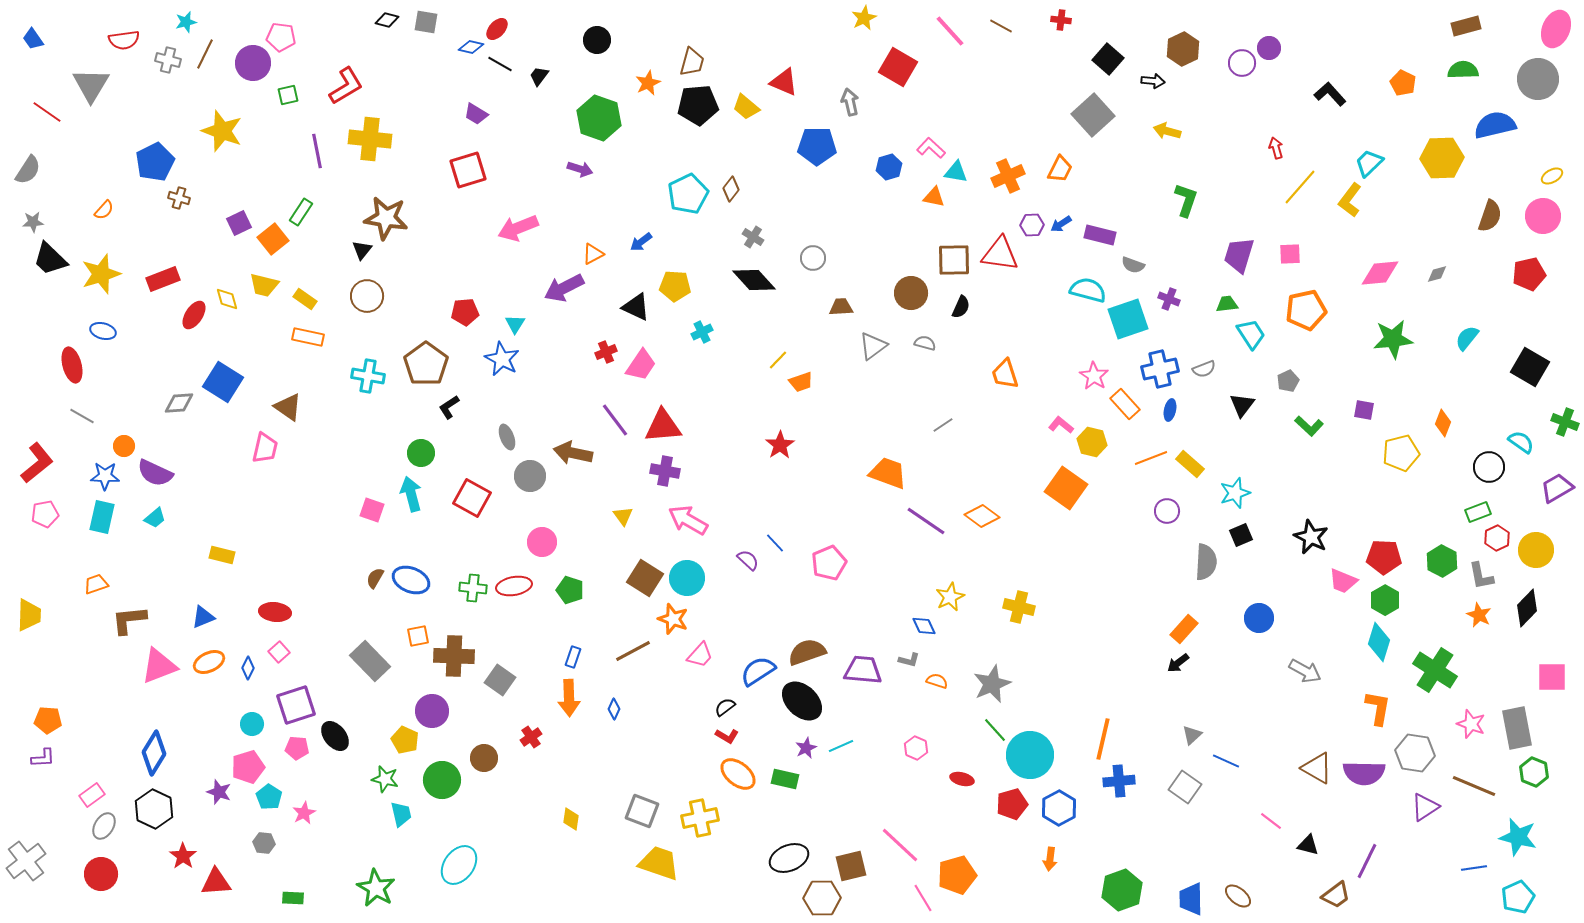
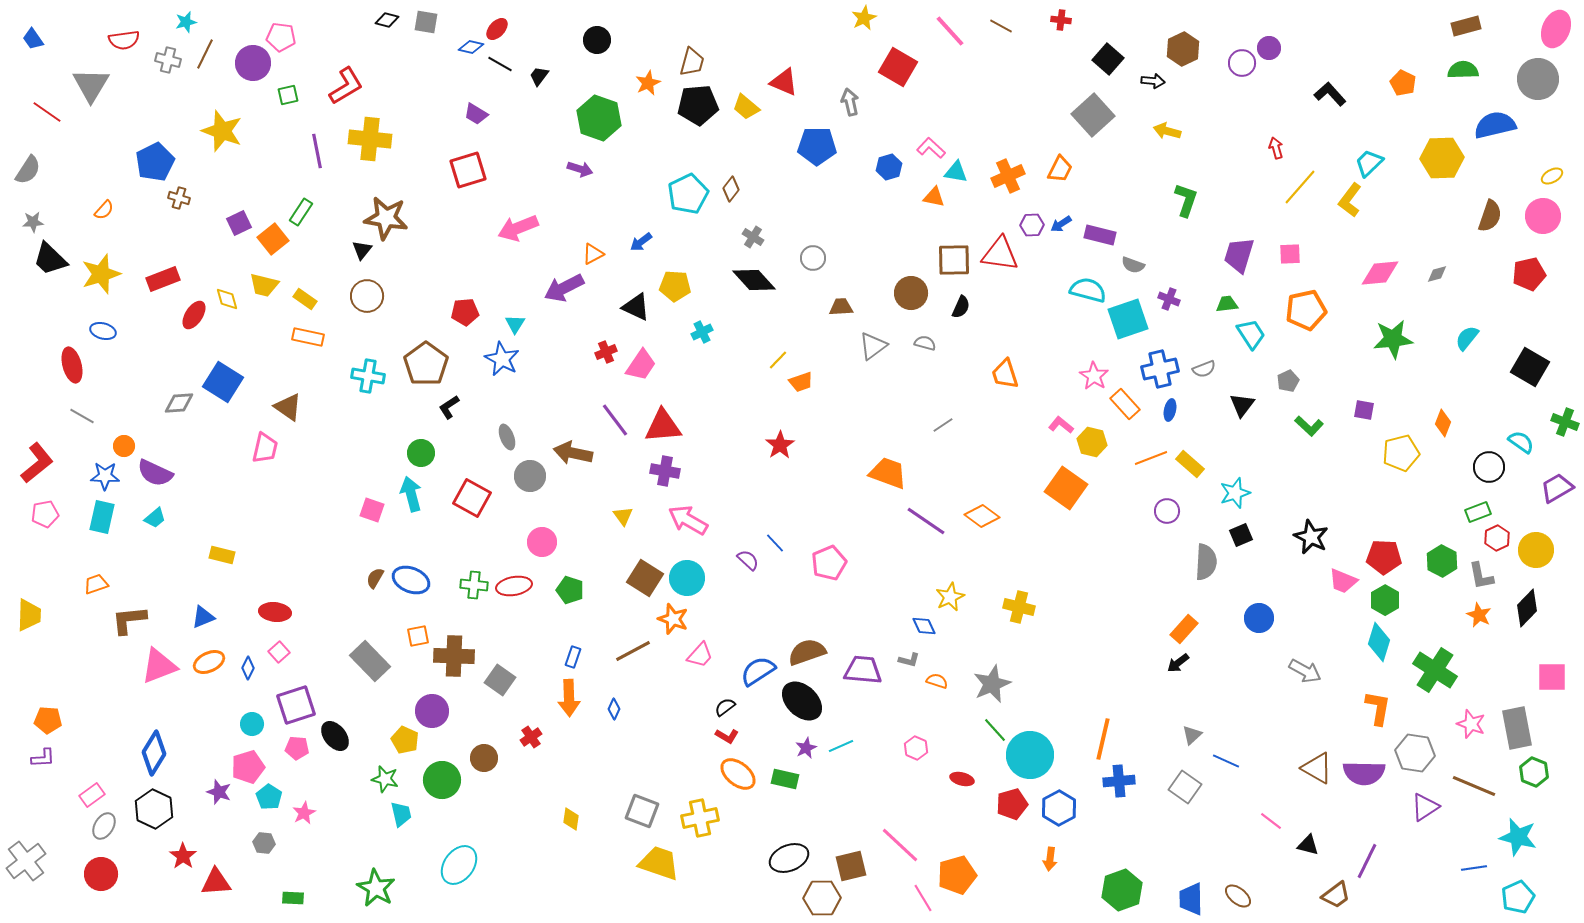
green cross at (473, 588): moved 1 px right, 3 px up
